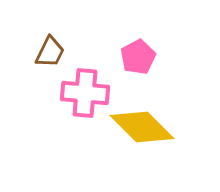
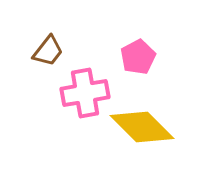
brown trapezoid: moved 2 px left, 1 px up; rotated 12 degrees clockwise
pink cross: rotated 15 degrees counterclockwise
